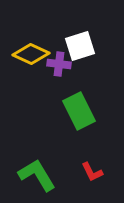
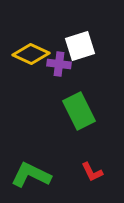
green L-shape: moved 6 px left; rotated 33 degrees counterclockwise
